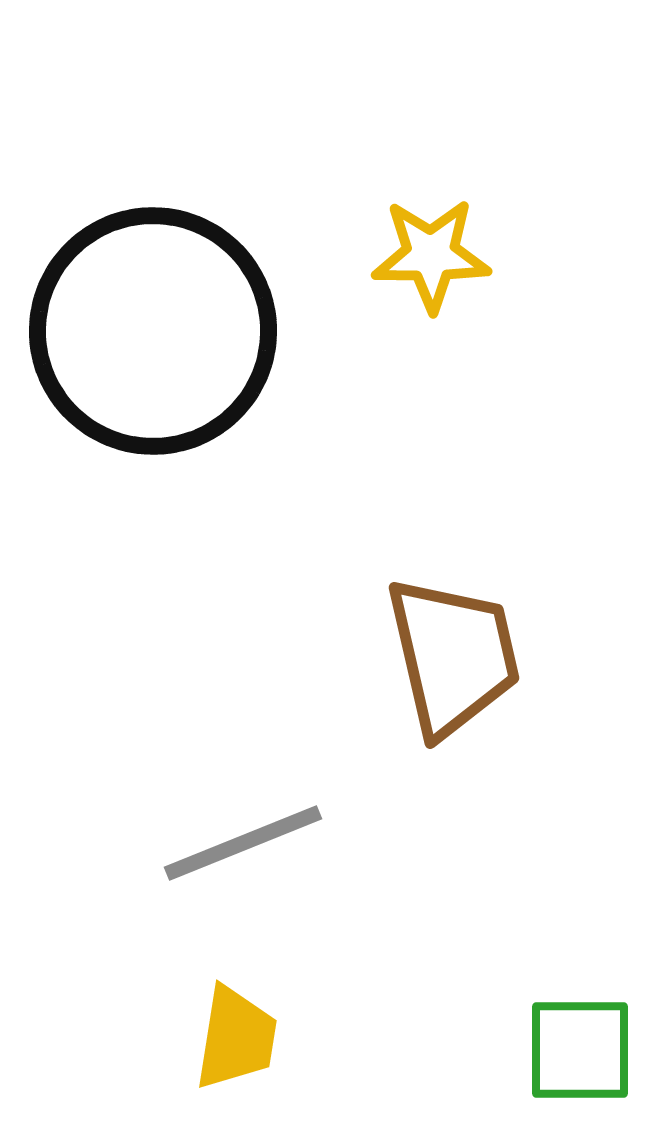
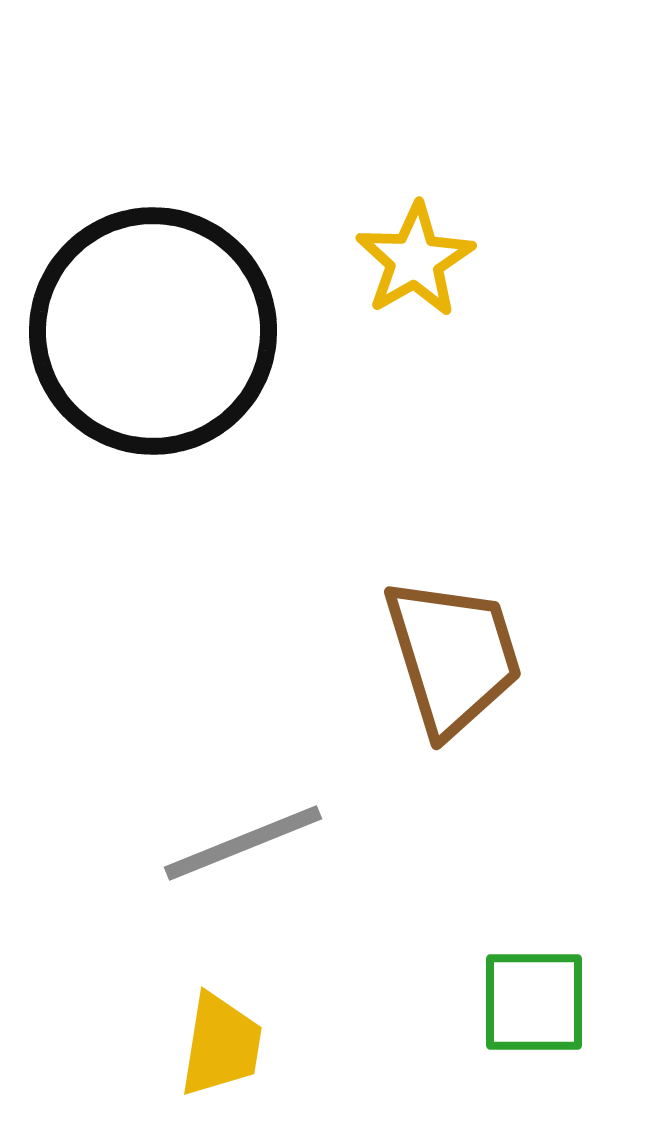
yellow star: moved 16 px left, 5 px down; rotated 30 degrees counterclockwise
brown trapezoid: rotated 4 degrees counterclockwise
yellow trapezoid: moved 15 px left, 7 px down
green square: moved 46 px left, 48 px up
